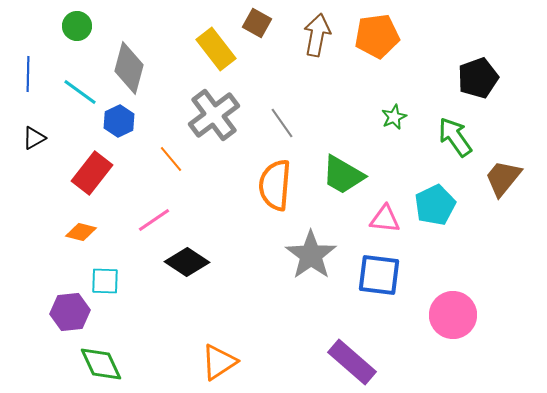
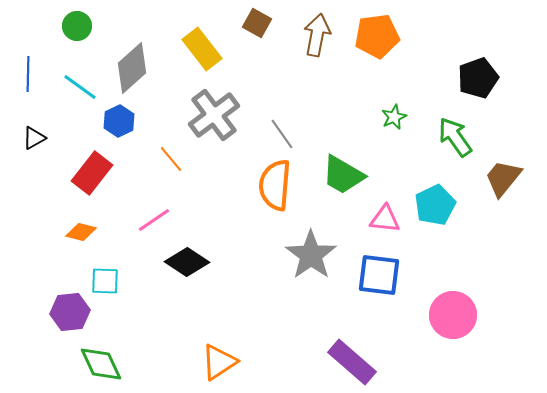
yellow rectangle: moved 14 px left
gray diamond: moved 3 px right; rotated 33 degrees clockwise
cyan line: moved 5 px up
gray line: moved 11 px down
